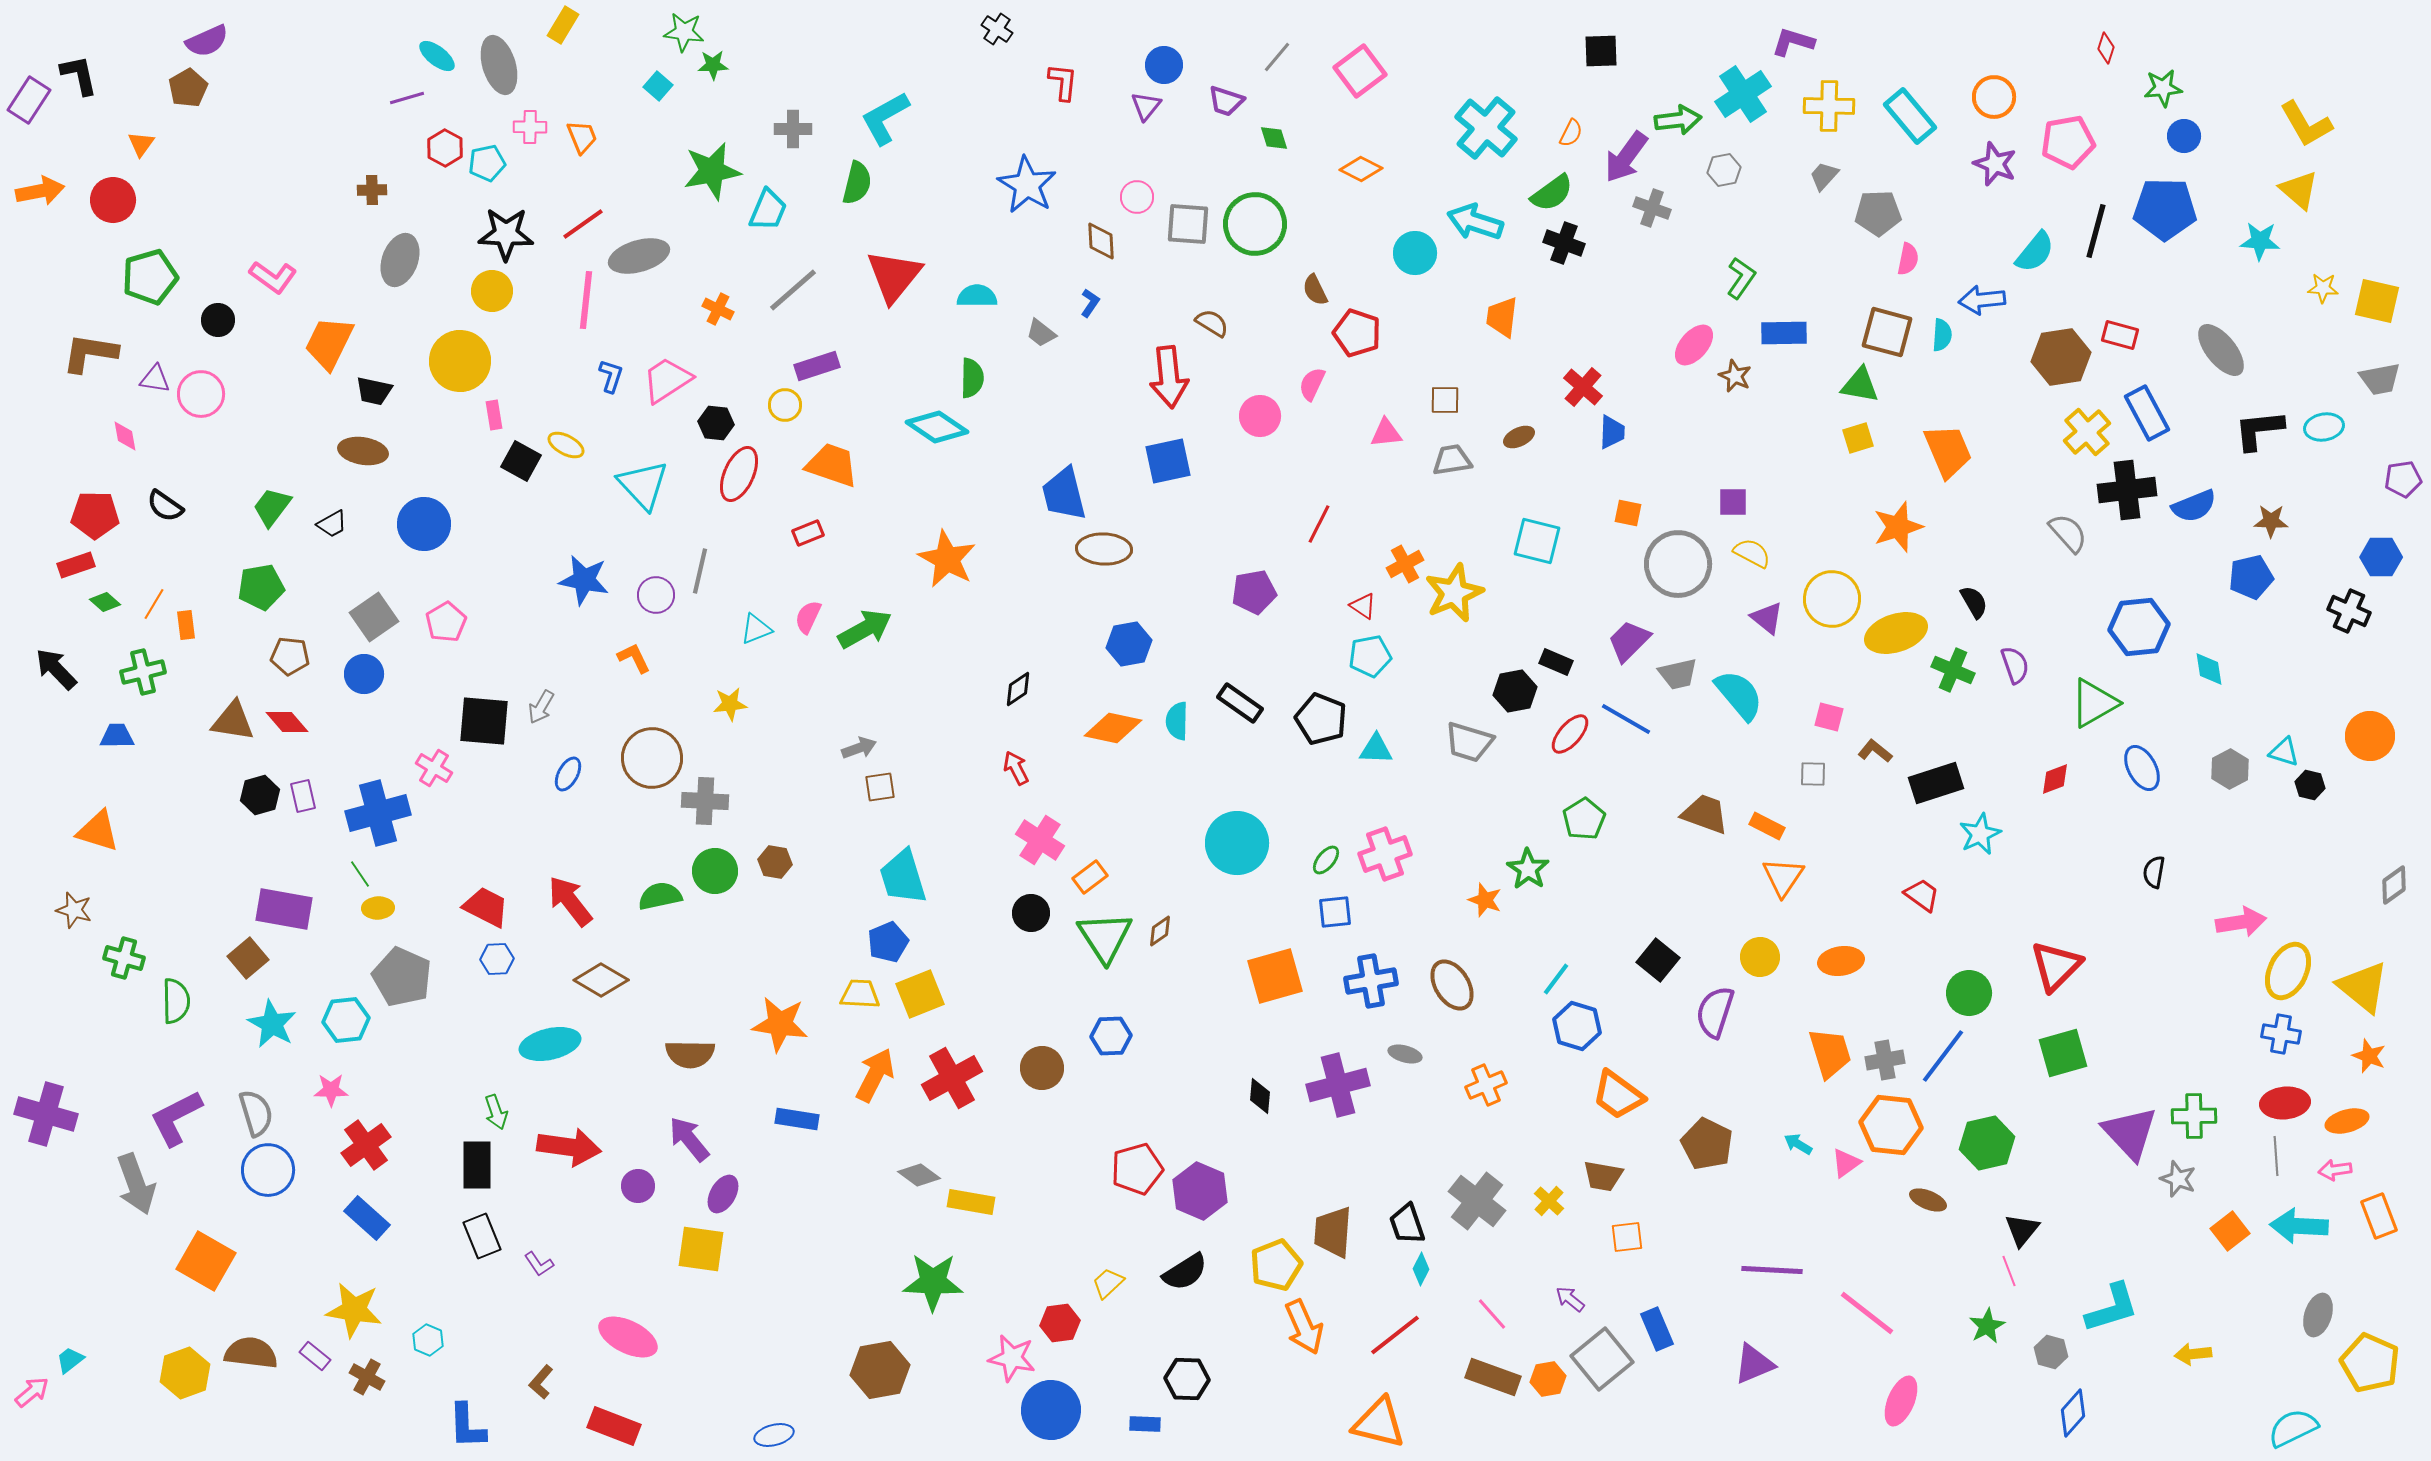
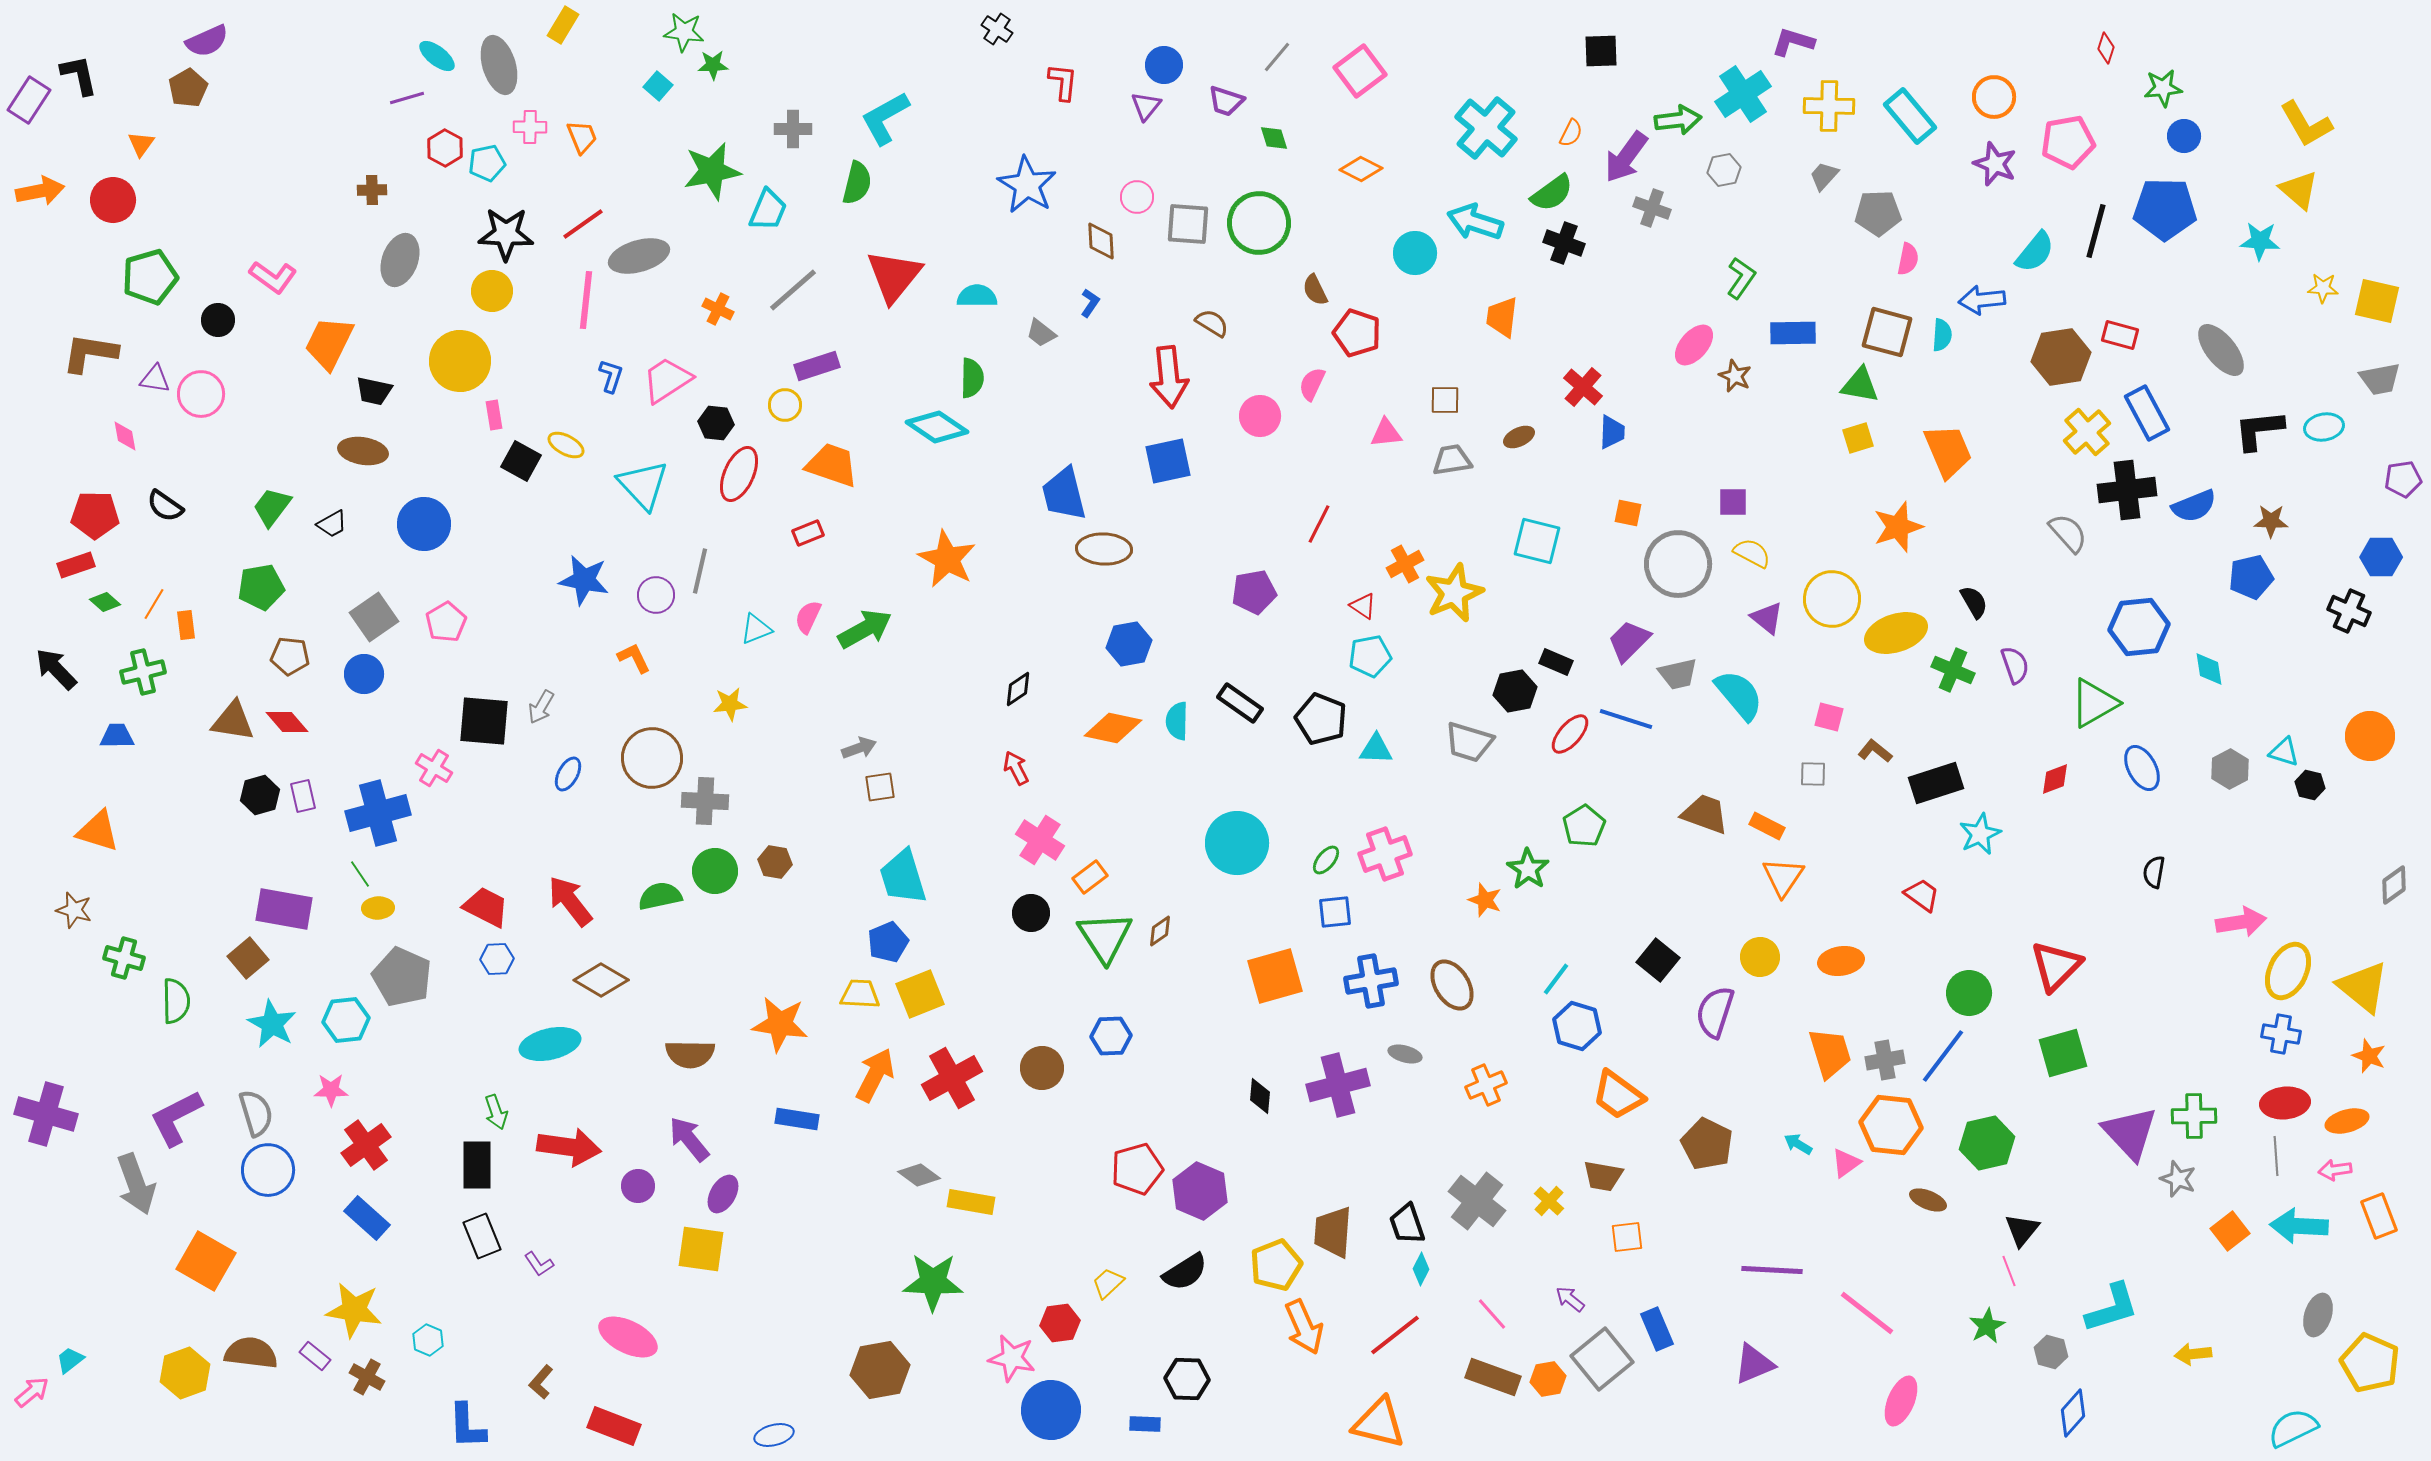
green circle at (1255, 224): moved 4 px right, 1 px up
blue rectangle at (1784, 333): moved 9 px right
blue line at (1626, 719): rotated 12 degrees counterclockwise
green pentagon at (1584, 819): moved 7 px down
